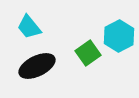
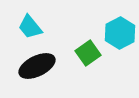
cyan trapezoid: moved 1 px right
cyan hexagon: moved 1 px right, 3 px up
